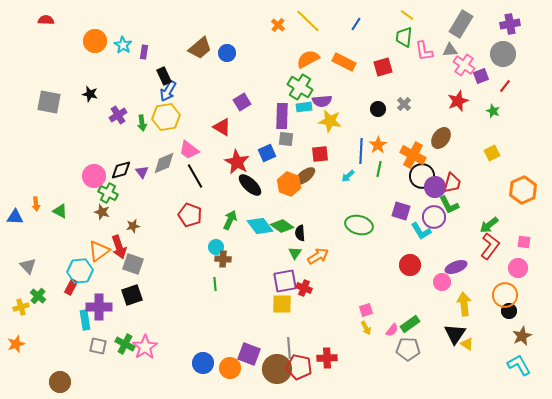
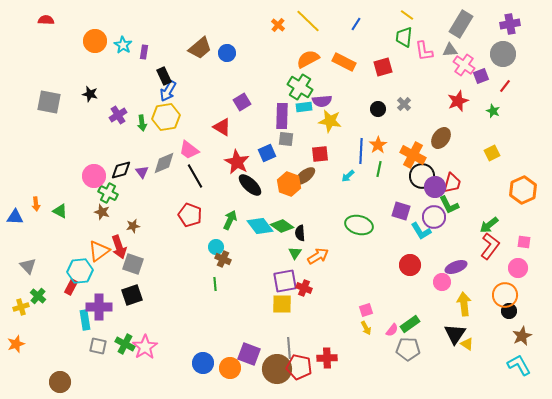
brown cross at (223, 259): rotated 21 degrees clockwise
